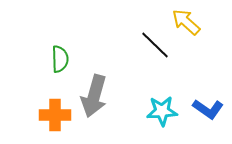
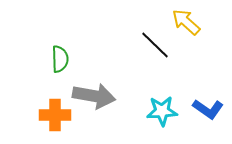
gray arrow: rotated 96 degrees counterclockwise
